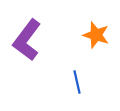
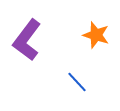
blue line: rotated 30 degrees counterclockwise
